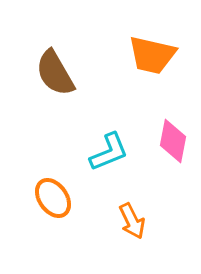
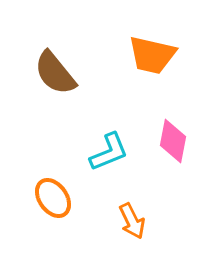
brown semicircle: rotated 9 degrees counterclockwise
